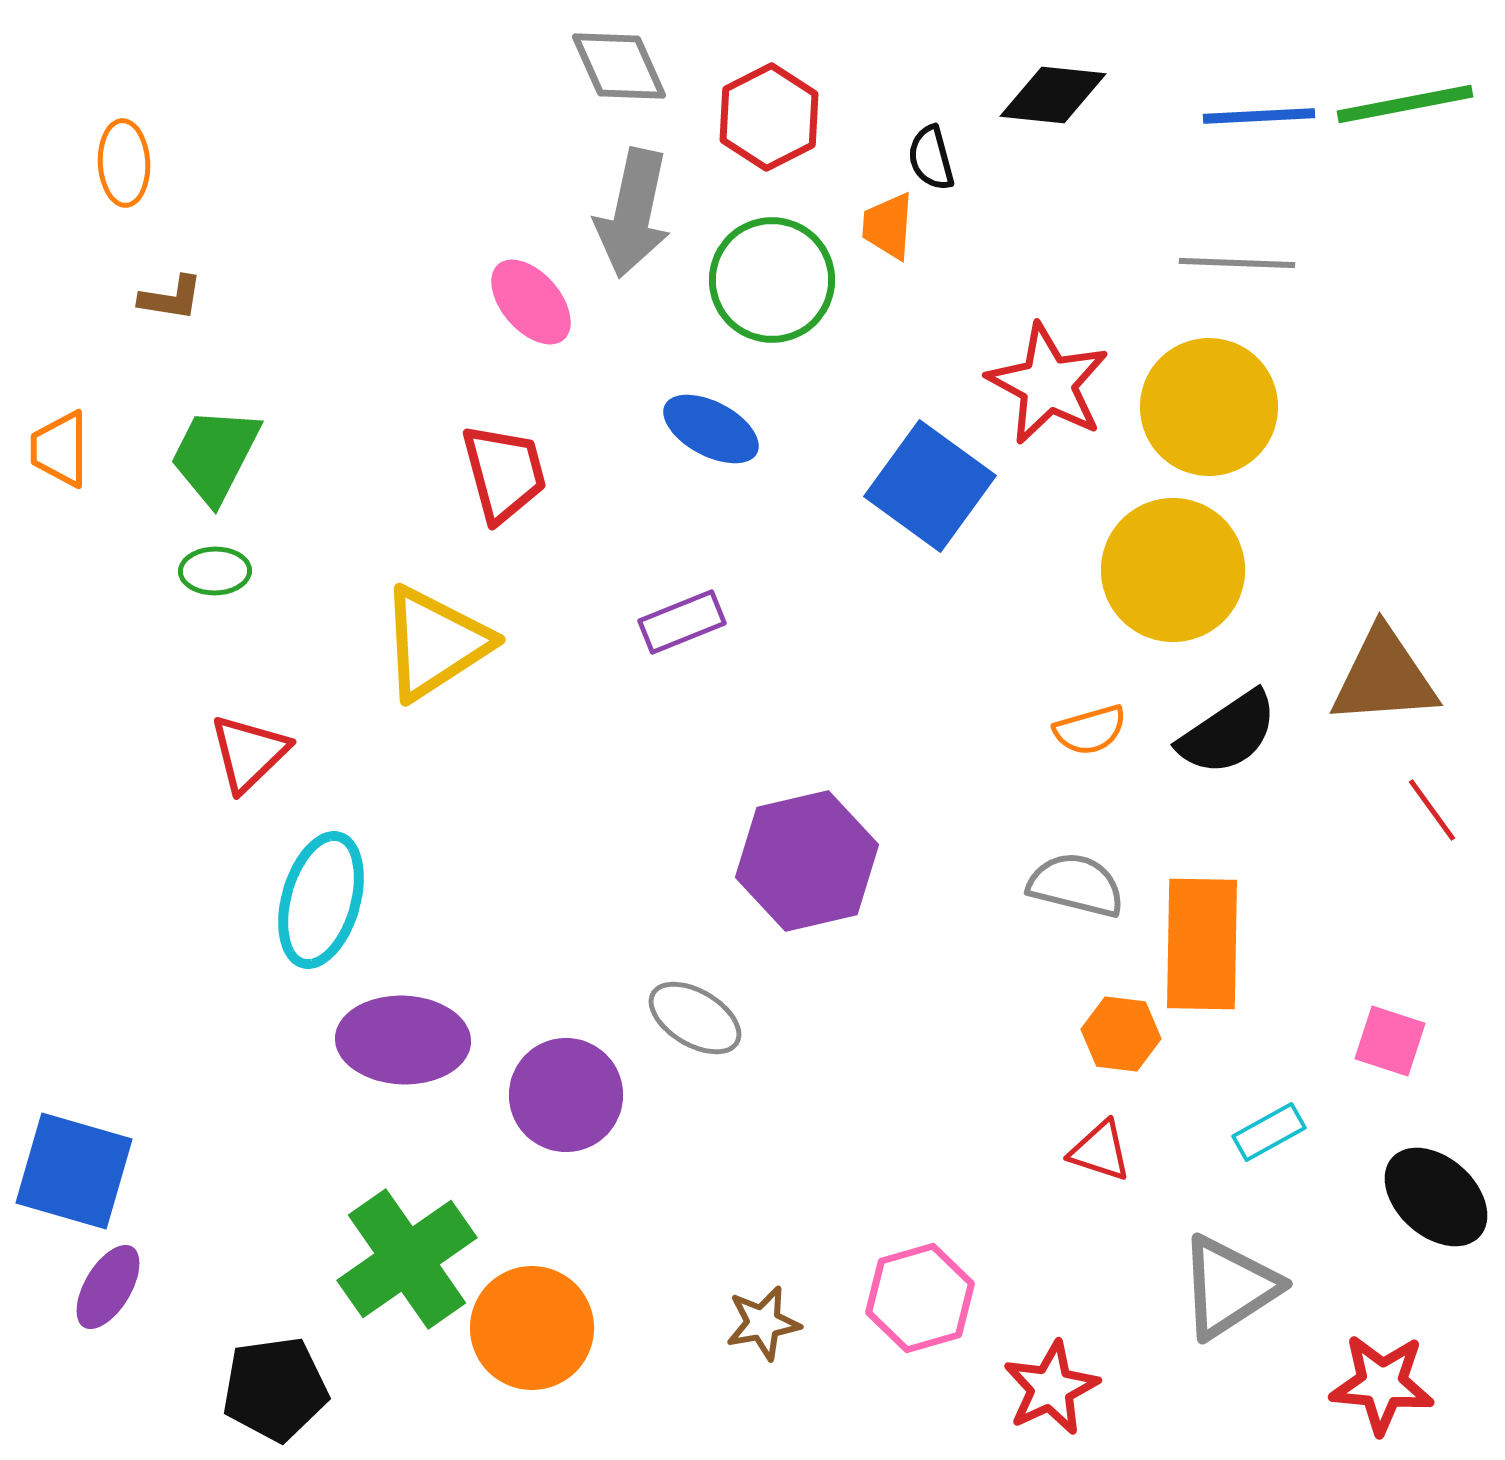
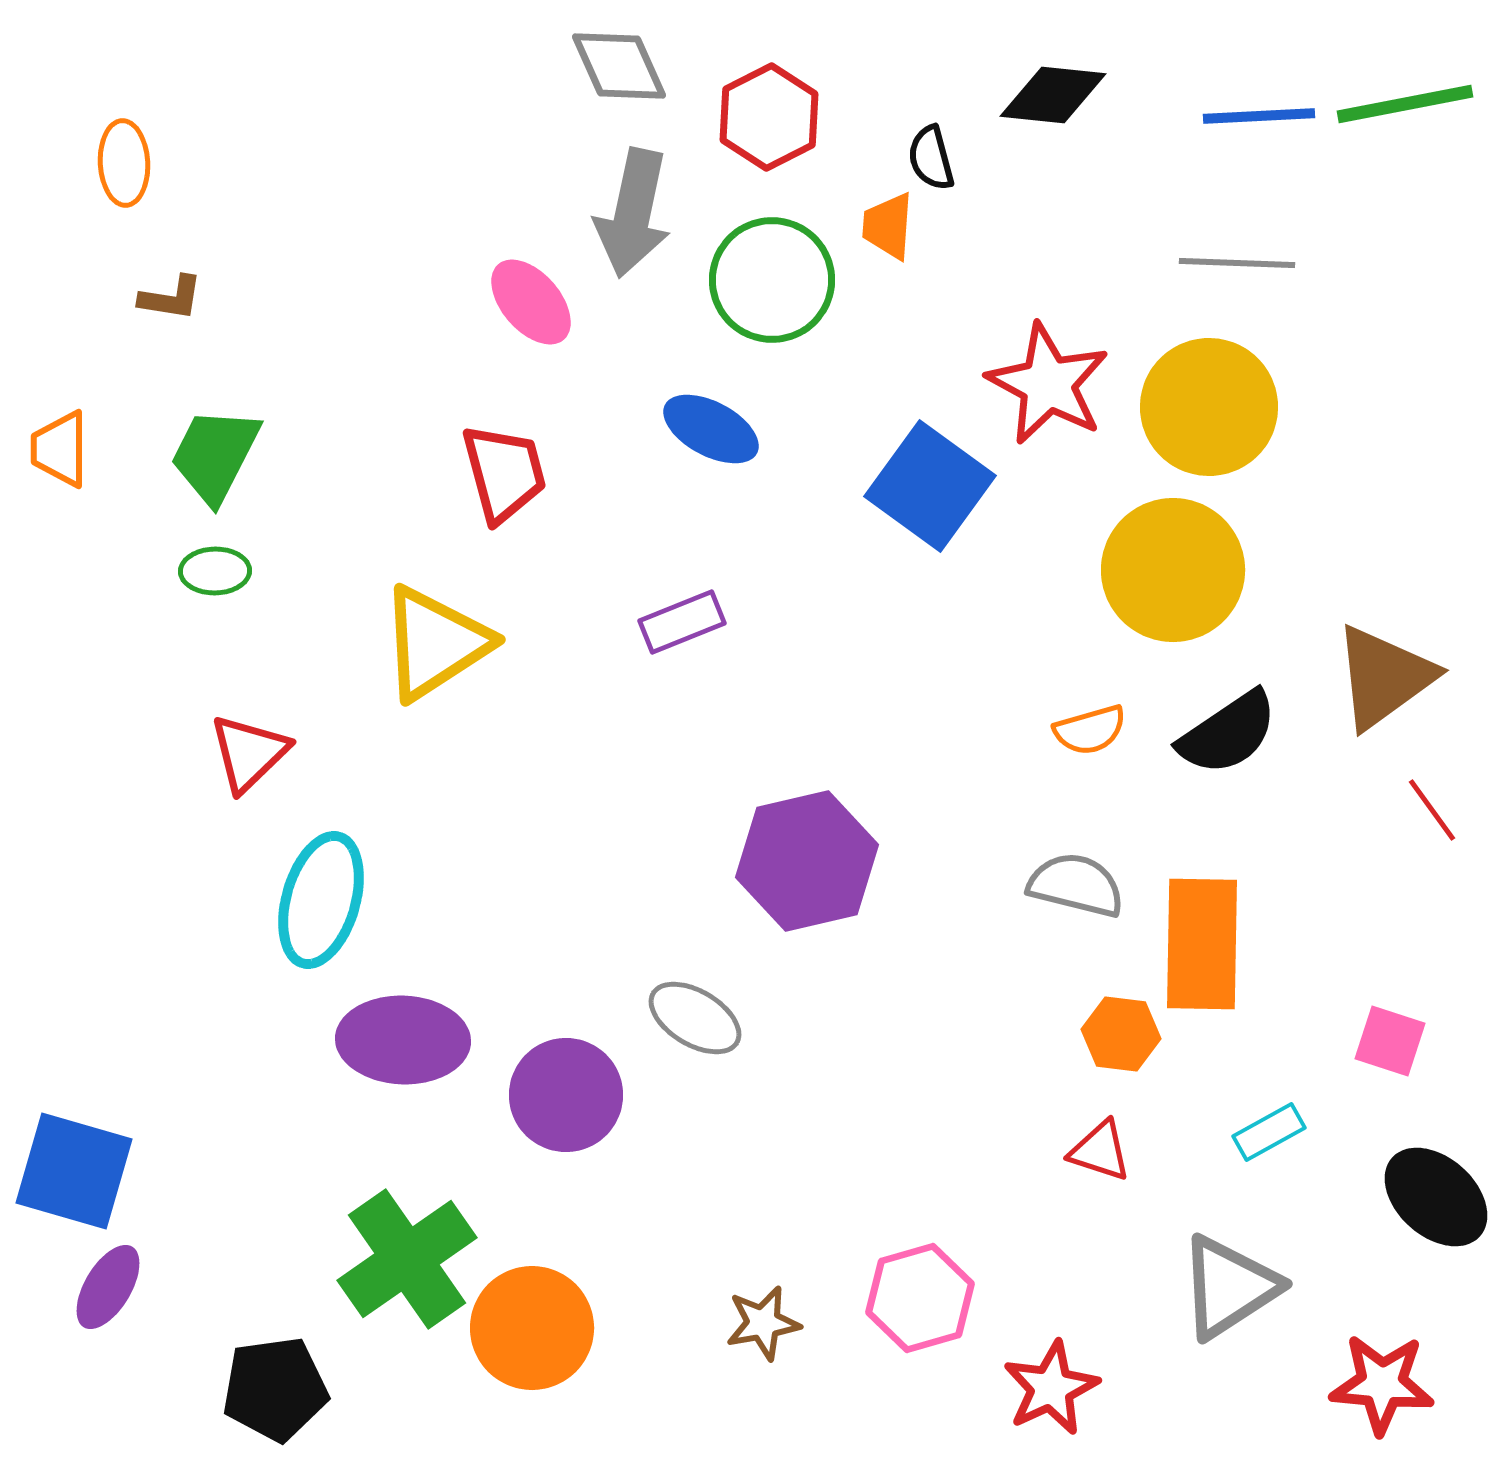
brown triangle at (1384, 677): rotated 32 degrees counterclockwise
